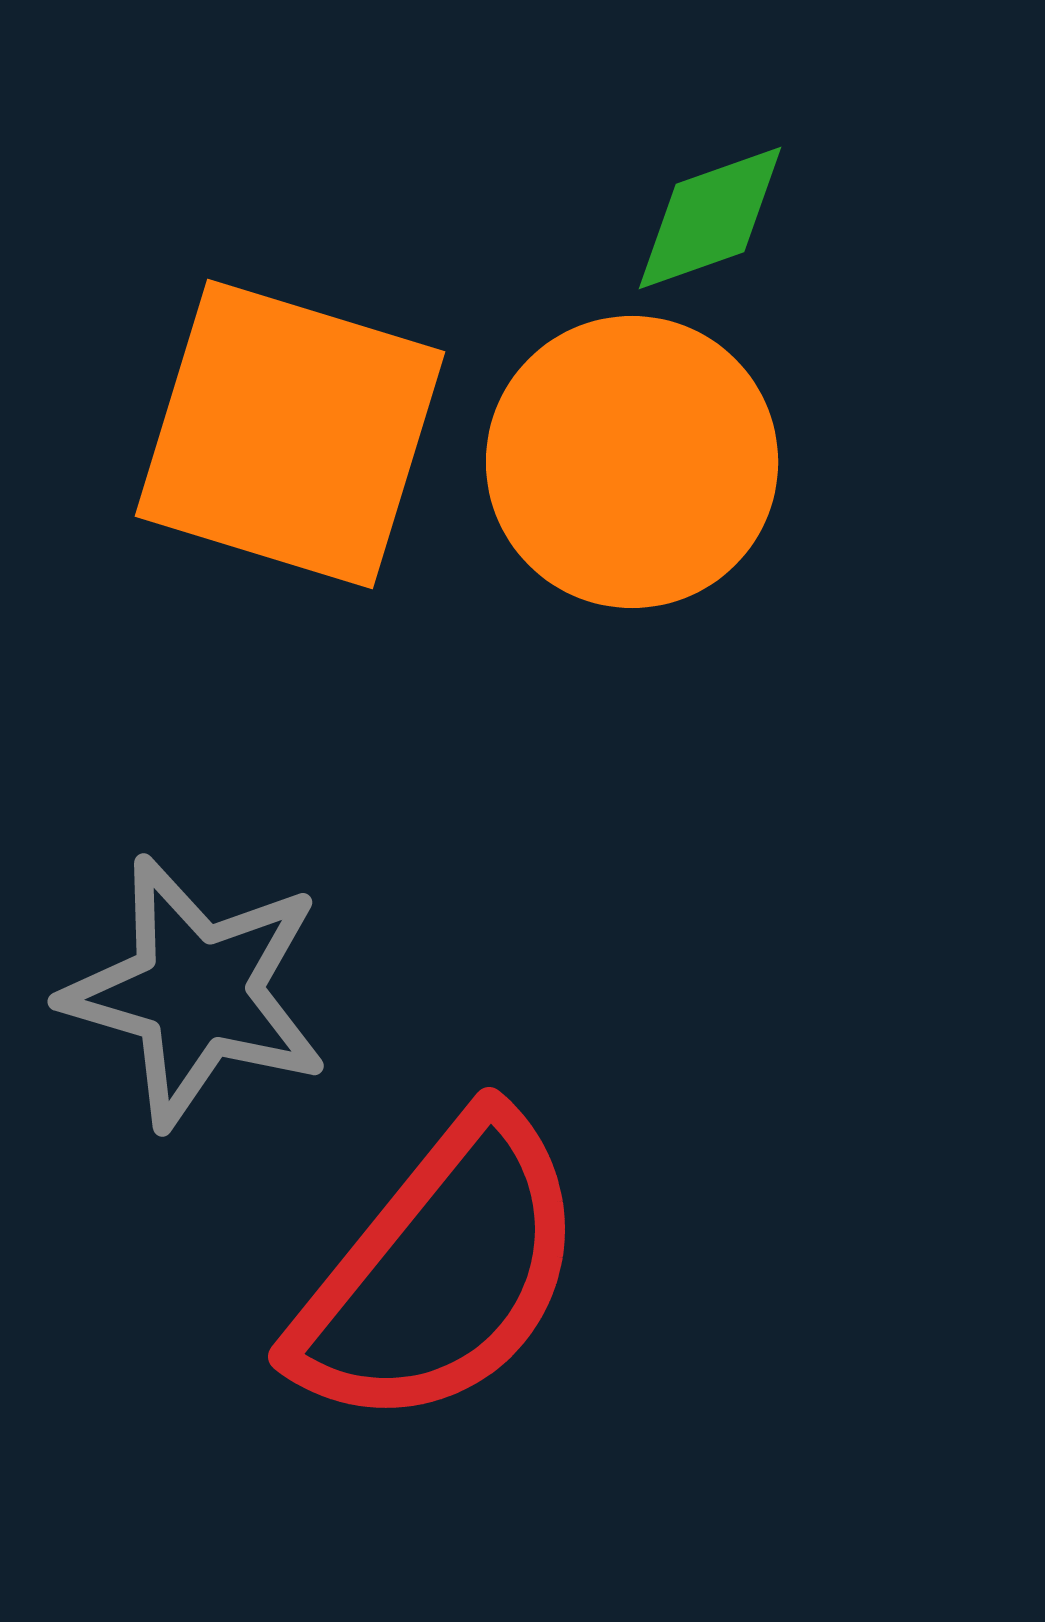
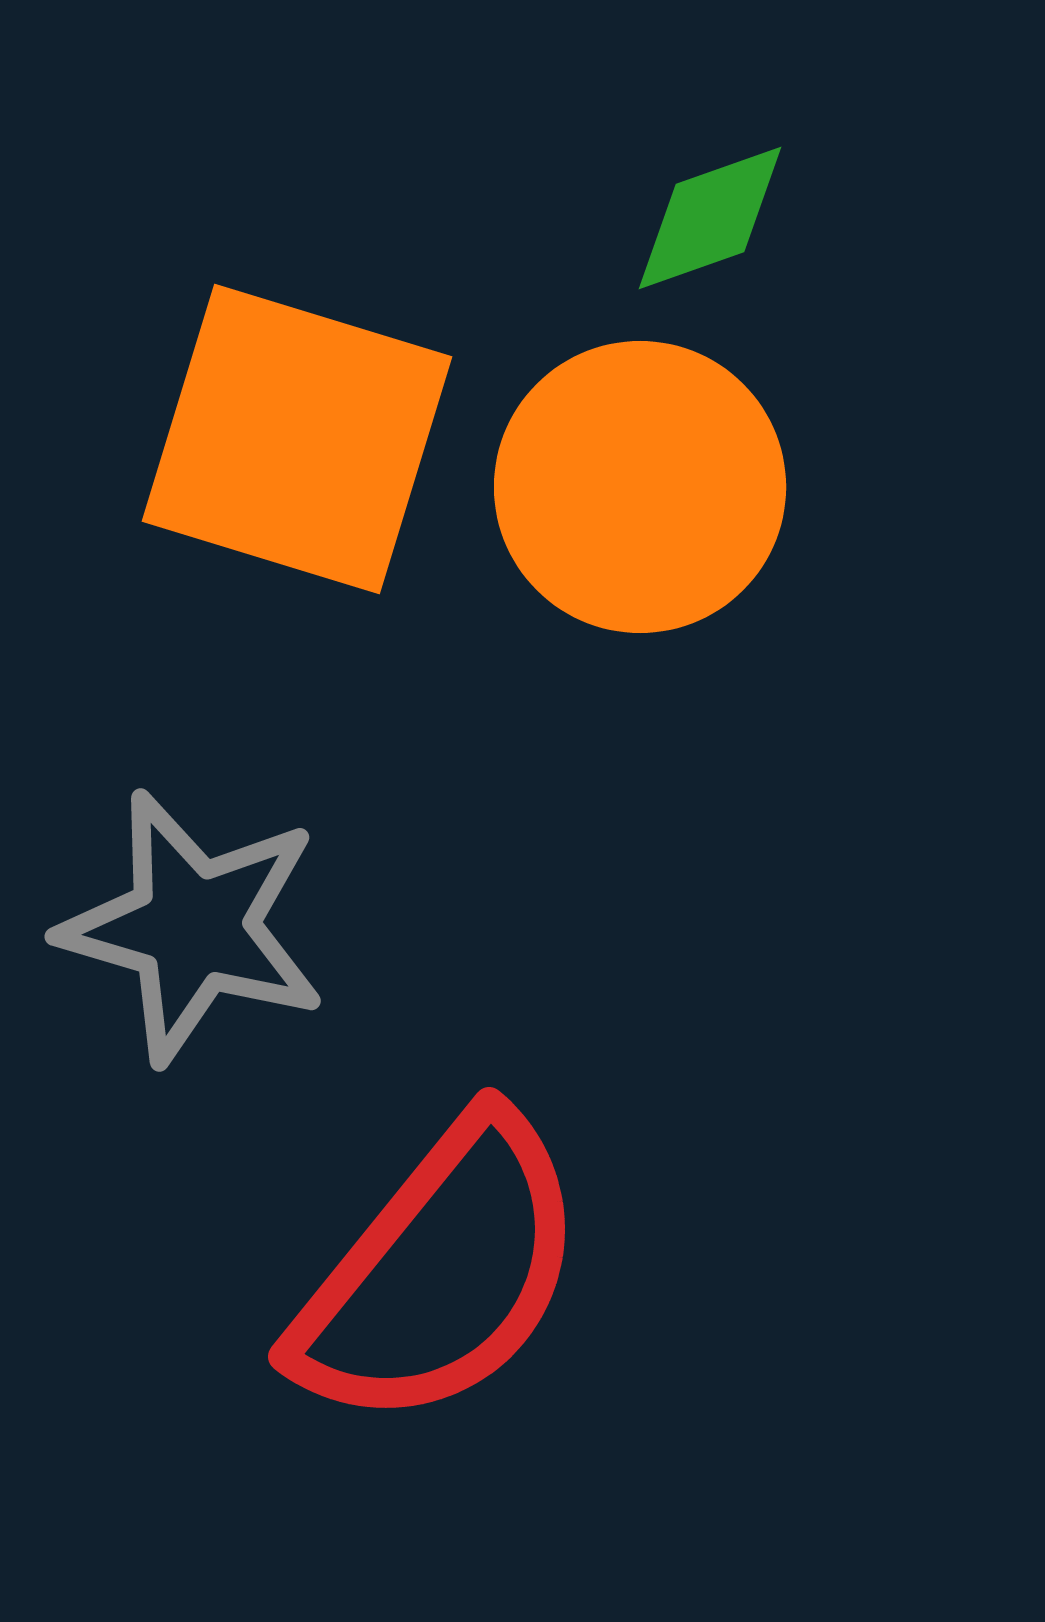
orange square: moved 7 px right, 5 px down
orange circle: moved 8 px right, 25 px down
gray star: moved 3 px left, 65 px up
